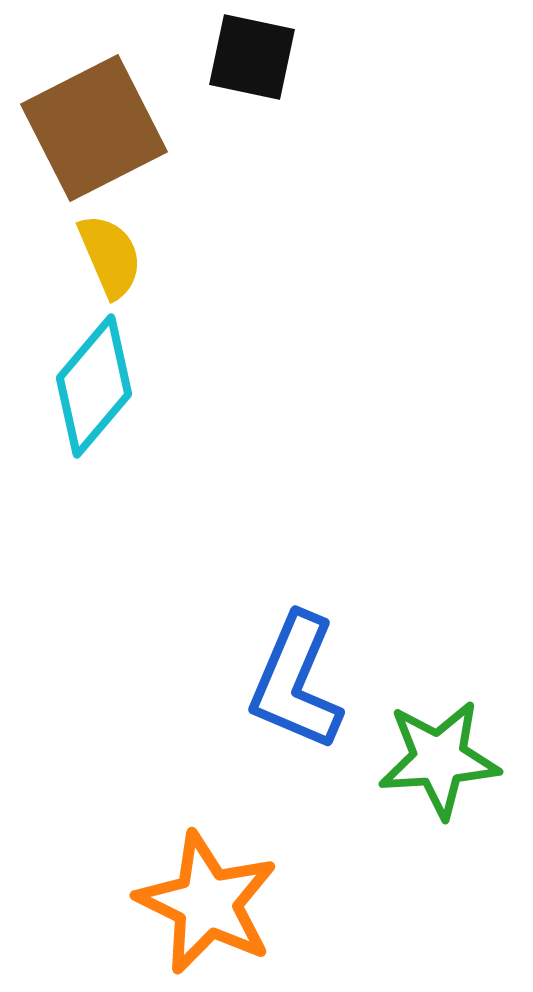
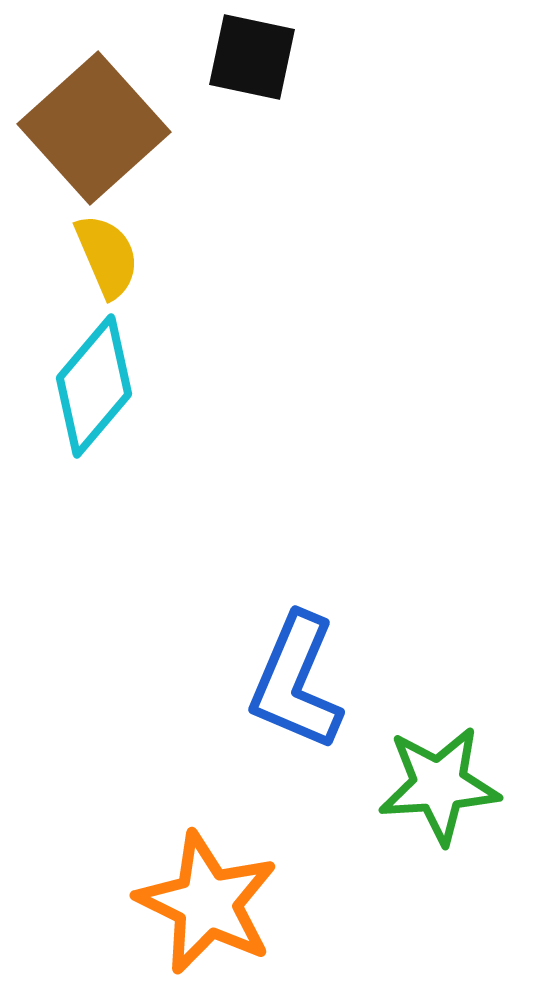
brown square: rotated 15 degrees counterclockwise
yellow semicircle: moved 3 px left
green star: moved 26 px down
